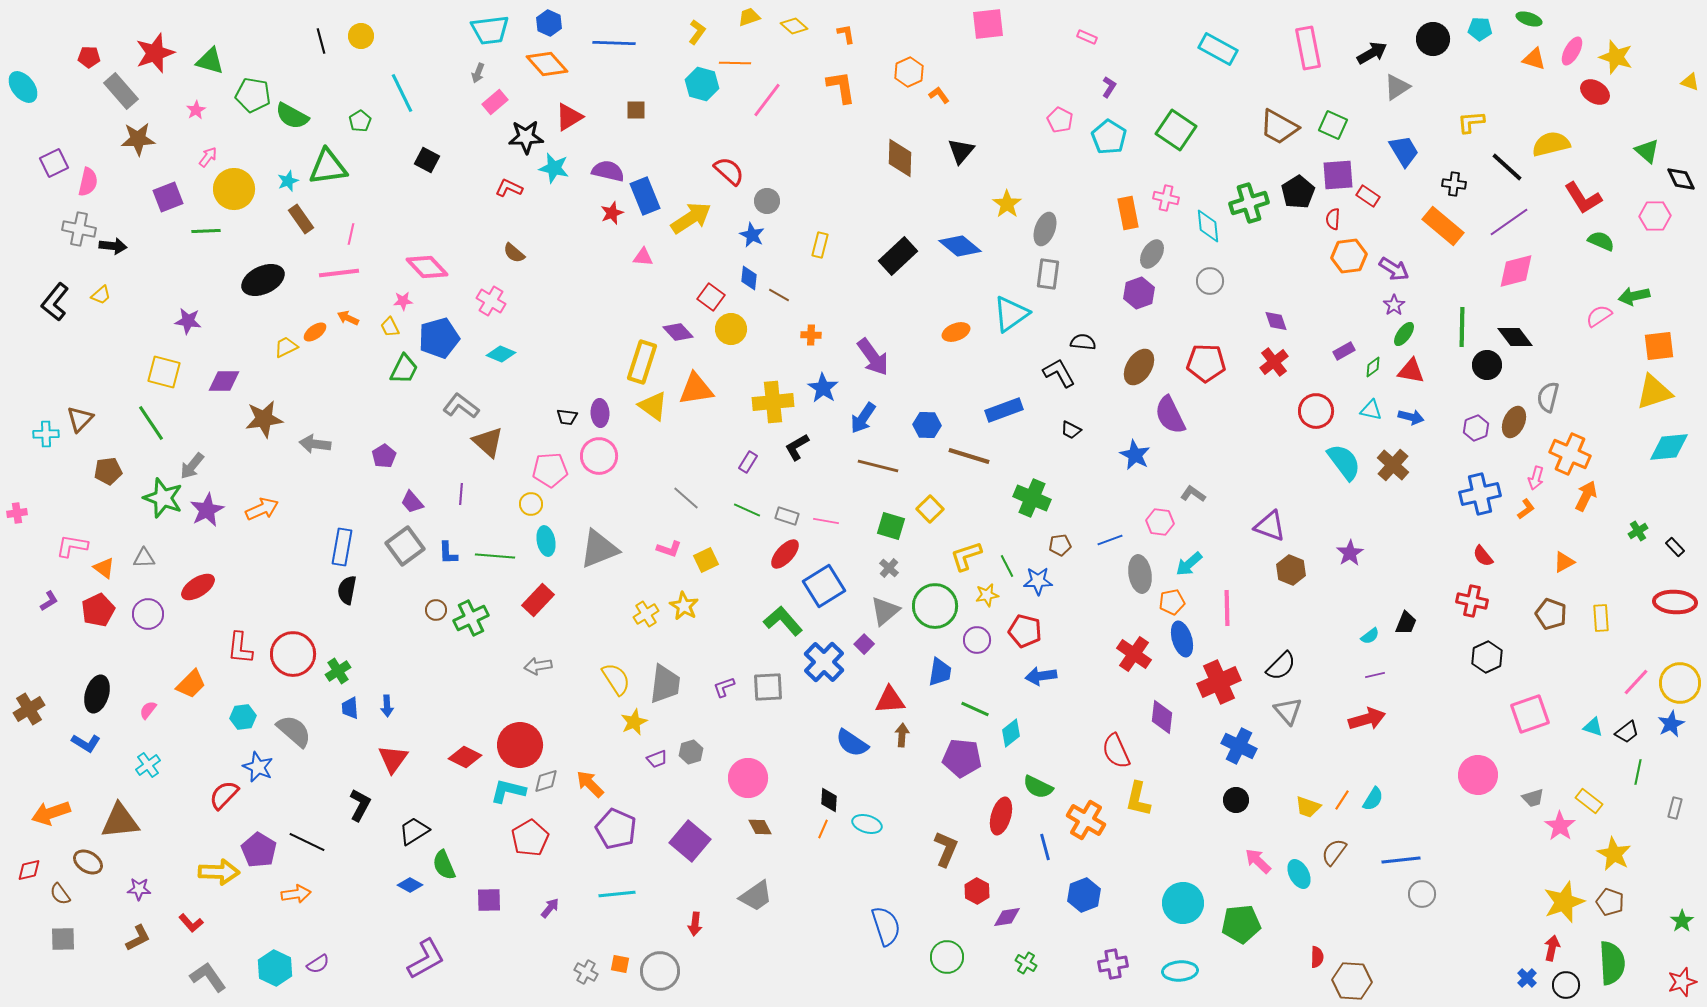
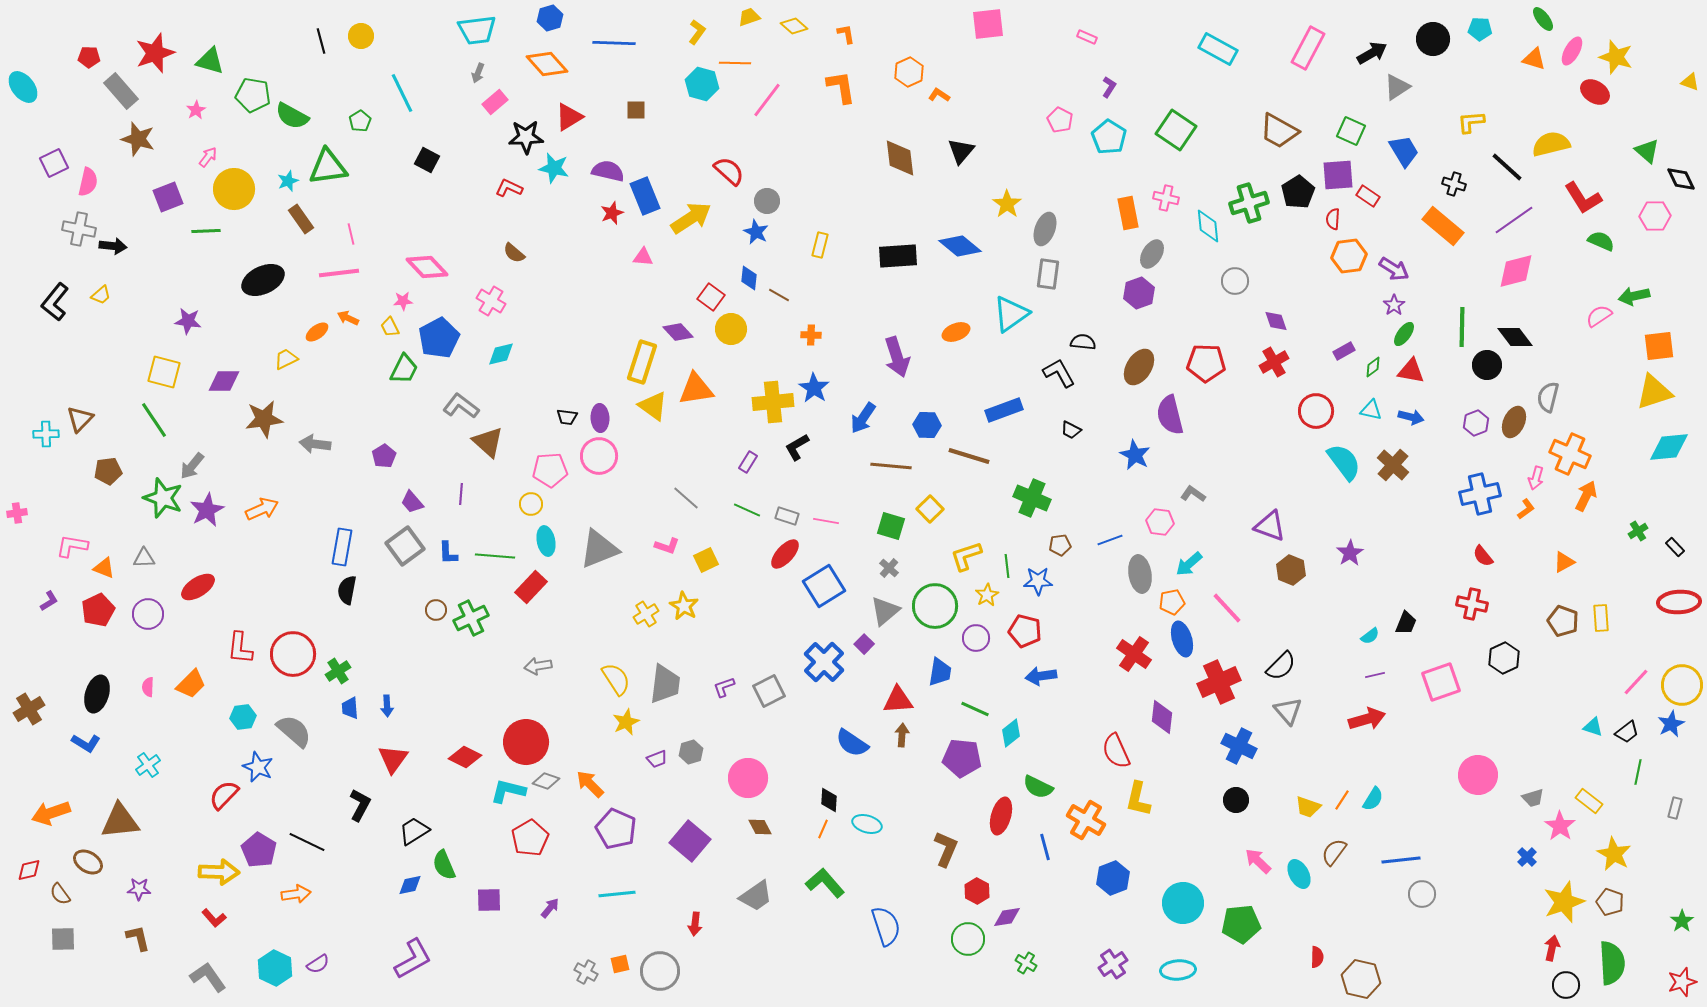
green ellipse at (1529, 19): moved 14 px right; rotated 35 degrees clockwise
blue hexagon at (549, 23): moved 1 px right, 5 px up; rotated 20 degrees clockwise
cyan trapezoid at (490, 30): moved 13 px left
pink rectangle at (1308, 48): rotated 39 degrees clockwise
orange L-shape at (939, 95): rotated 20 degrees counterclockwise
green square at (1333, 125): moved 18 px right, 6 px down
brown trapezoid at (1279, 127): moved 4 px down
brown star at (138, 139): rotated 20 degrees clockwise
brown diamond at (900, 158): rotated 9 degrees counterclockwise
black cross at (1454, 184): rotated 10 degrees clockwise
purple line at (1509, 222): moved 5 px right, 2 px up
pink line at (351, 234): rotated 25 degrees counterclockwise
blue star at (752, 235): moved 4 px right, 3 px up
black rectangle at (898, 256): rotated 39 degrees clockwise
gray circle at (1210, 281): moved 25 px right
orange ellipse at (315, 332): moved 2 px right
blue pentagon at (439, 338): rotated 12 degrees counterclockwise
yellow trapezoid at (286, 347): moved 12 px down
cyan diamond at (501, 354): rotated 36 degrees counterclockwise
purple arrow at (873, 357): moved 24 px right; rotated 18 degrees clockwise
red cross at (1274, 362): rotated 8 degrees clockwise
blue star at (823, 388): moved 9 px left
purple ellipse at (600, 413): moved 5 px down
purple semicircle at (1170, 415): rotated 12 degrees clockwise
green line at (151, 423): moved 3 px right, 3 px up
purple hexagon at (1476, 428): moved 5 px up
brown line at (878, 466): moved 13 px right; rotated 9 degrees counterclockwise
pink L-shape at (669, 549): moved 2 px left, 3 px up
green line at (1007, 566): rotated 20 degrees clockwise
orange triangle at (104, 568): rotated 15 degrees counterclockwise
yellow star at (987, 595): rotated 20 degrees counterclockwise
red rectangle at (538, 600): moved 7 px left, 13 px up
red cross at (1472, 601): moved 3 px down
red ellipse at (1675, 602): moved 4 px right; rotated 6 degrees counterclockwise
pink line at (1227, 608): rotated 42 degrees counterclockwise
brown pentagon at (1551, 614): moved 12 px right, 7 px down
green L-shape at (783, 621): moved 42 px right, 262 px down
purple circle at (977, 640): moved 1 px left, 2 px up
black hexagon at (1487, 657): moved 17 px right, 1 px down
yellow circle at (1680, 683): moved 2 px right, 2 px down
gray square at (768, 687): moved 1 px right, 4 px down; rotated 24 degrees counterclockwise
red triangle at (890, 700): moved 8 px right
pink semicircle at (148, 710): moved 23 px up; rotated 36 degrees counterclockwise
pink square at (1530, 714): moved 89 px left, 32 px up
yellow star at (634, 722): moved 8 px left
red circle at (520, 745): moved 6 px right, 3 px up
gray diamond at (546, 781): rotated 36 degrees clockwise
blue diamond at (410, 885): rotated 40 degrees counterclockwise
blue hexagon at (1084, 895): moved 29 px right, 17 px up
red L-shape at (191, 923): moved 23 px right, 5 px up
brown L-shape at (138, 938): rotated 76 degrees counterclockwise
green circle at (947, 957): moved 21 px right, 18 px up
purple L-shape at (426, 959): moved 13 px left
orange square at (620, 964): rotated 24 degrees counterclockwise
purple cross at (1113, 964): rotated 24 degrees counterclockwise
cyan ellipse at (1180, 971): moved 2 px left, 1 px up
blue cross at (1527, 978): moved 121 px up
brown hexagon at (1352, 981): moved 9 px right, 2 px up; rotated 9 degrees clockwise
